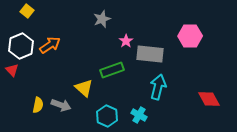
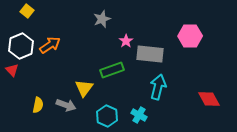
yellow triangle: rotated 24 degrees clockwise
gray arrow: moved 5 px right
